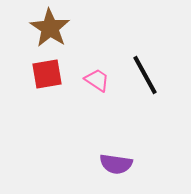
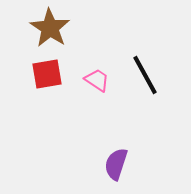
purple semicircle: rotated 100 degrees clockwise
